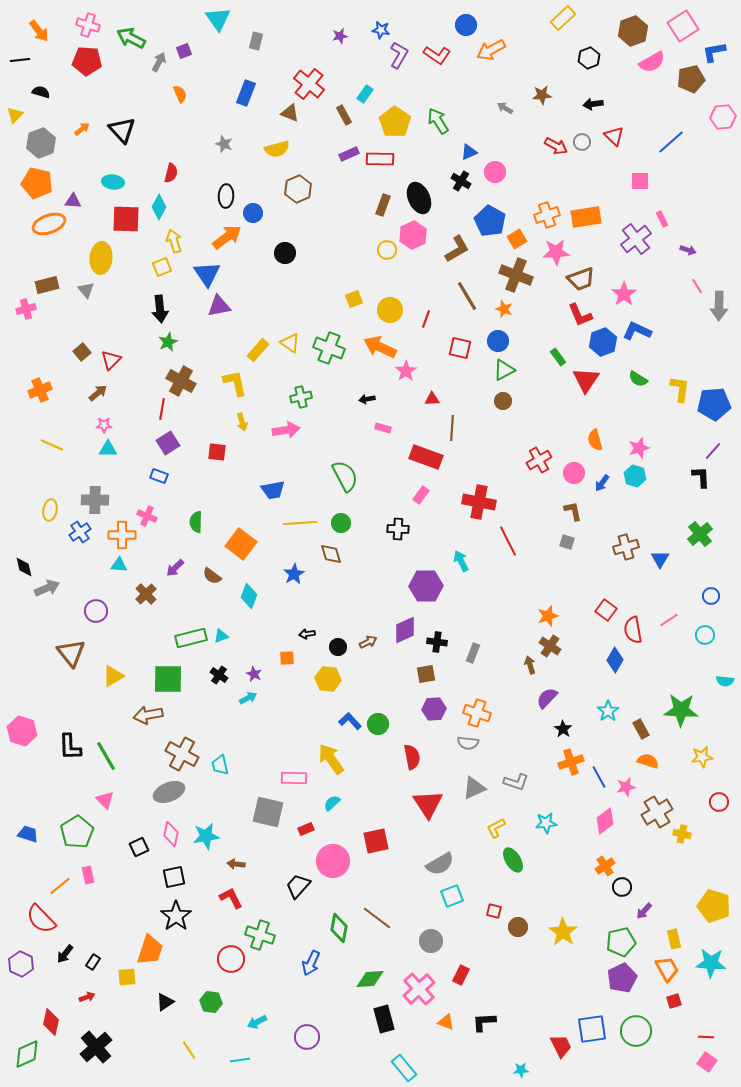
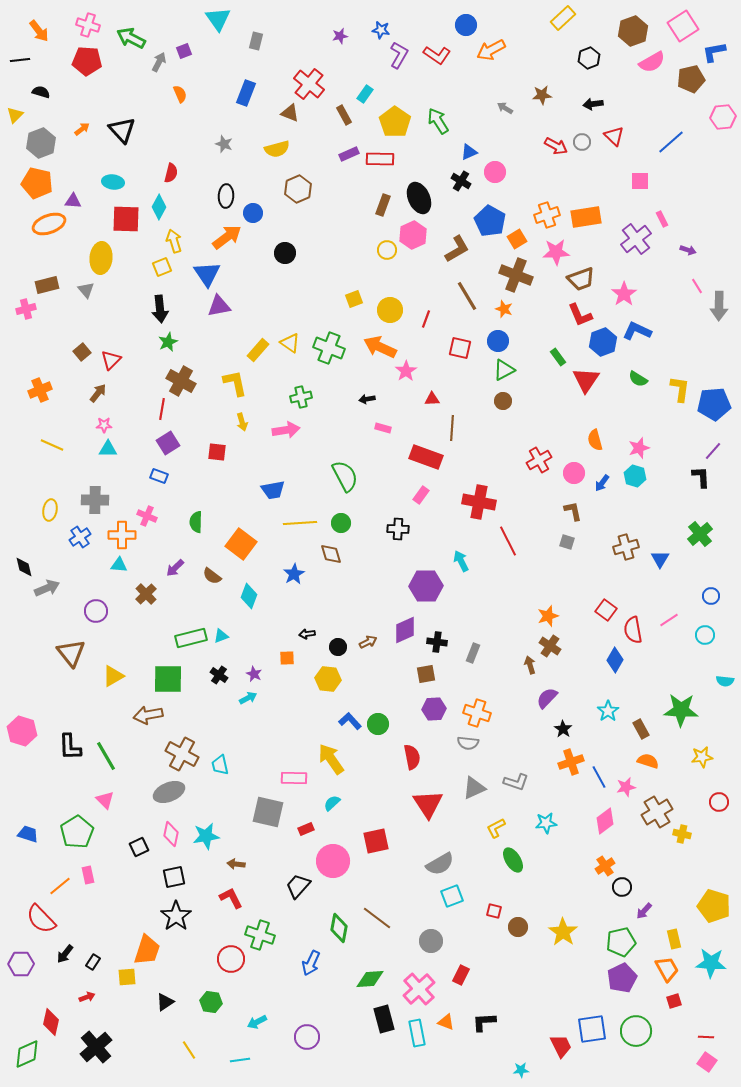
brown arrow at (98, 393): rotated 12 degrees counterclockwise
blue cross at (80, 532): moved 5 px down
orange trapezoid at (150, 950): moved 3 px left
purple hexagon at (21, 964): rotated 25 degrees counterclockwise
cyan rectangle at (404, 1068): moved 13 px right, 35 px up; rotated 28 degrees clockwise
